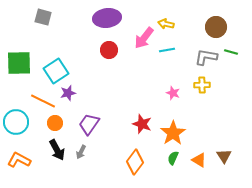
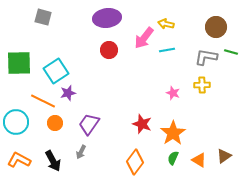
black arrow: moved 4 px left, 11 px down
brown triangle: rotated 28 degrees clockwise
